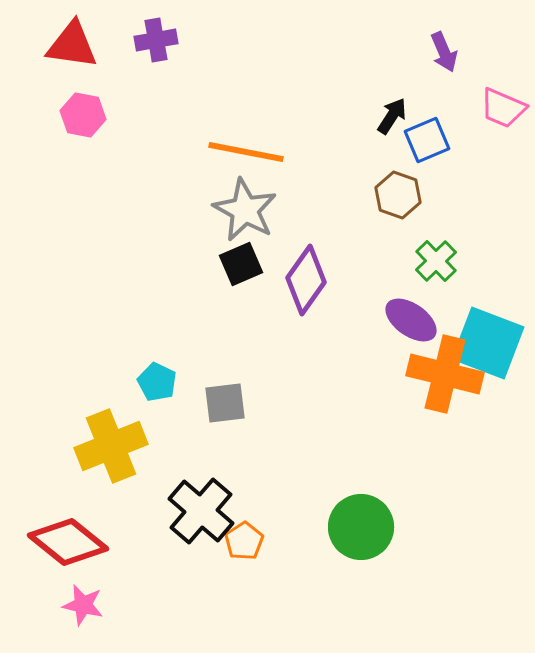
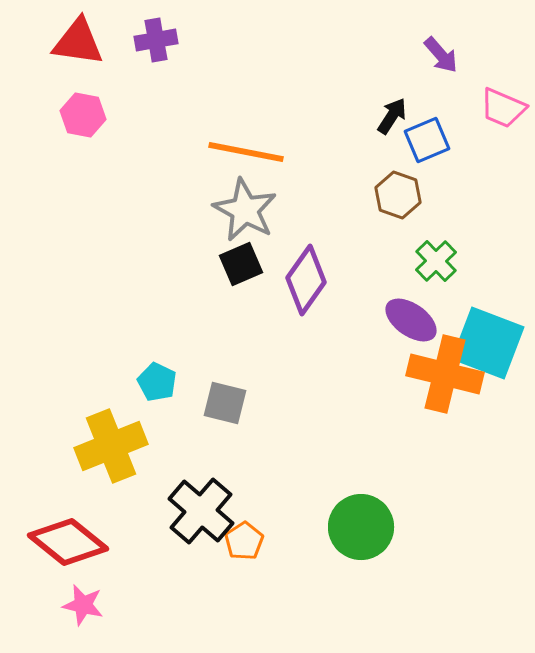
red triangle: moved 6 px right, 3 px up
purple arrow: moved 3 px left, 3 px down; rotated 18 degrees counterclockwise
gray square: rotated 21 degrees clockwise
